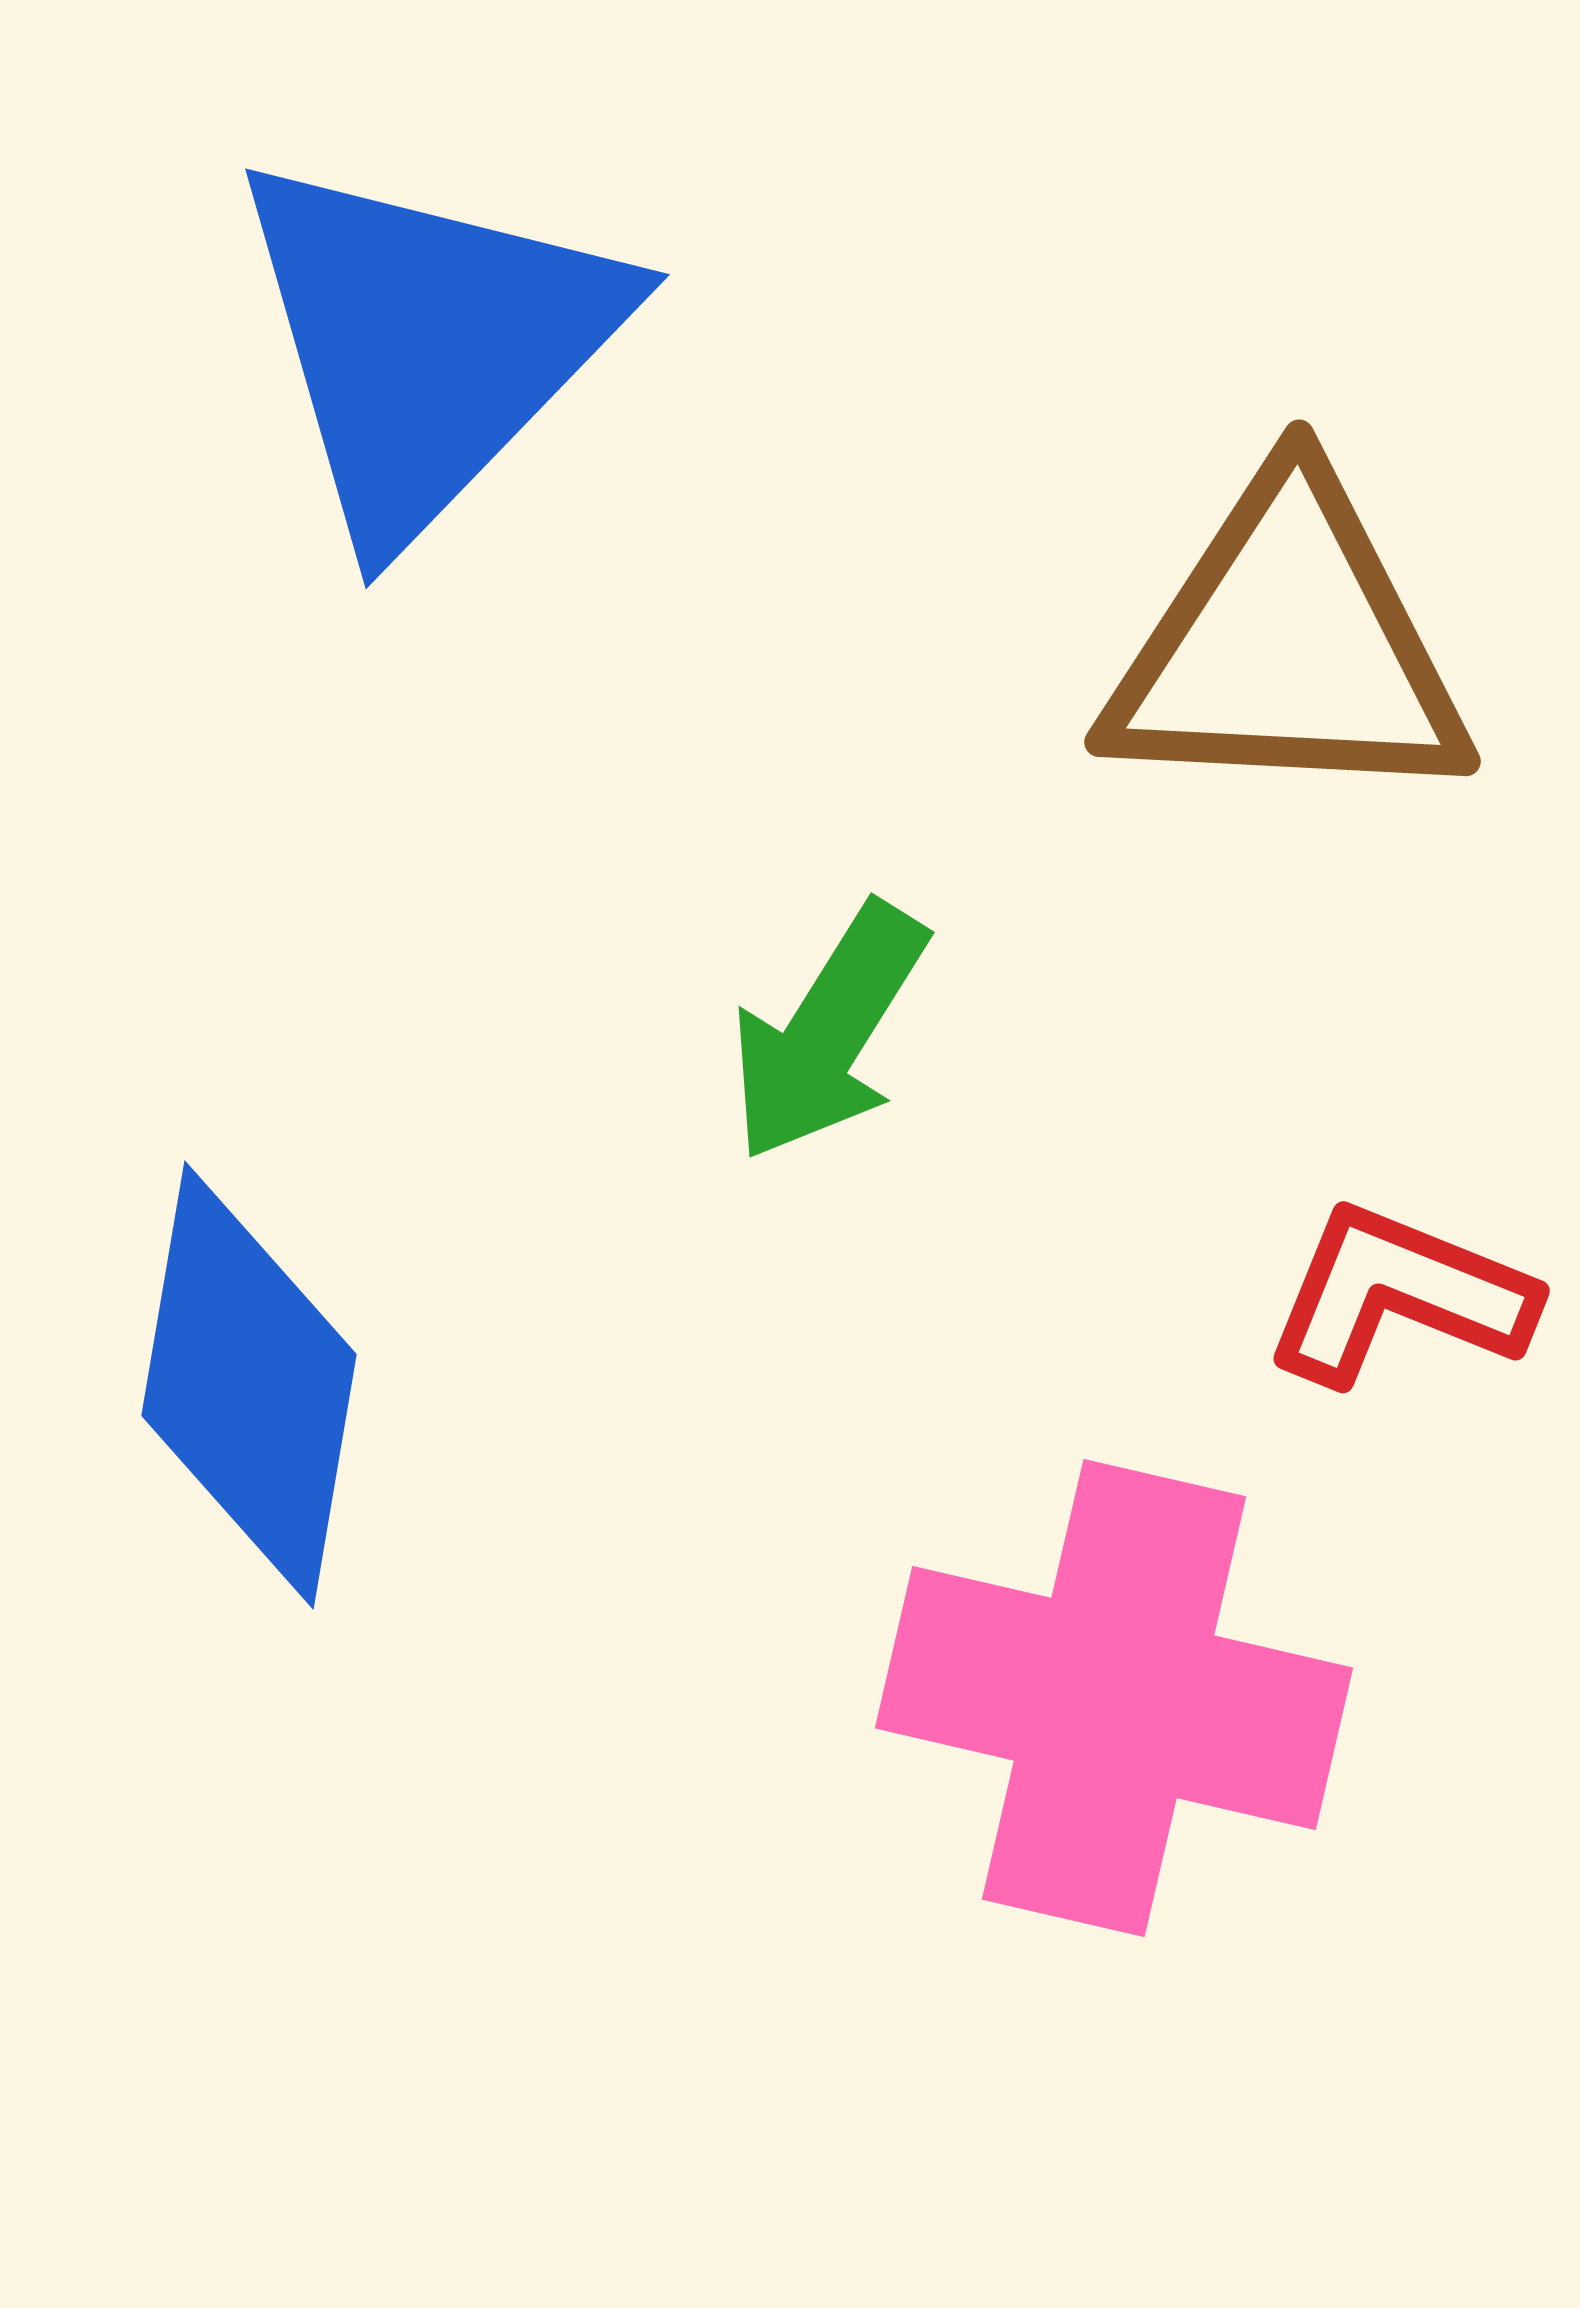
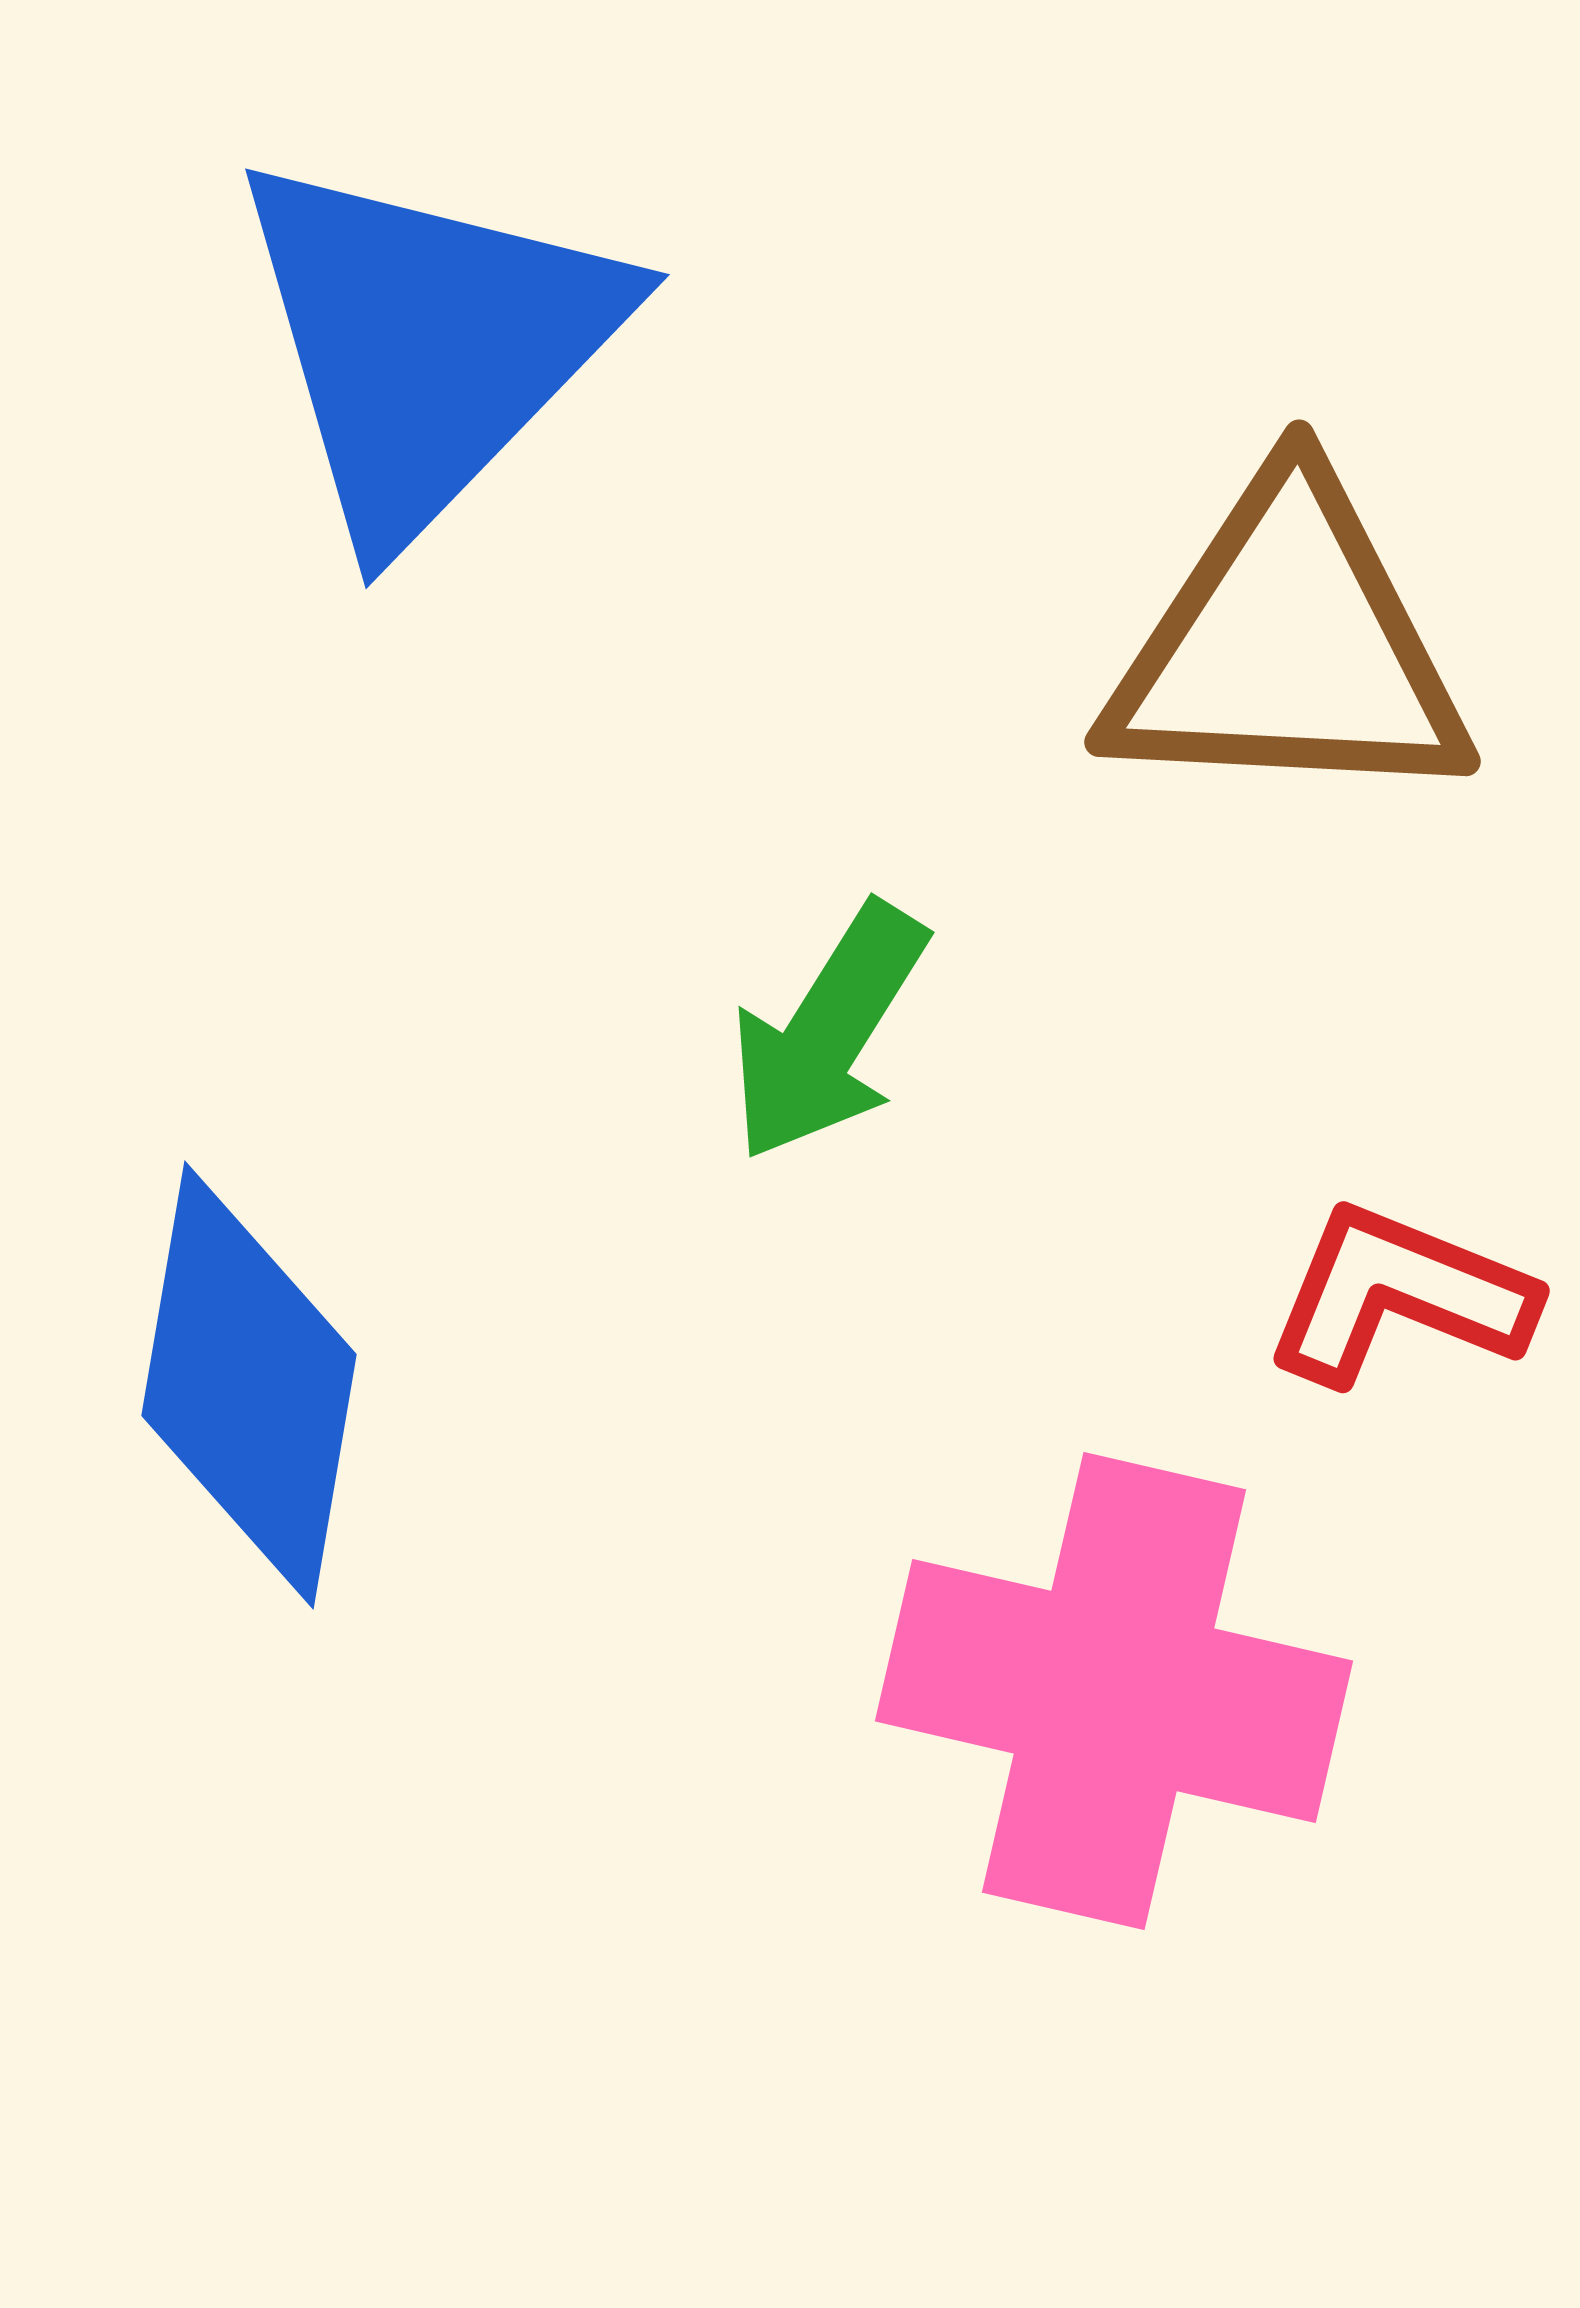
pink cross: moved 7 px up
